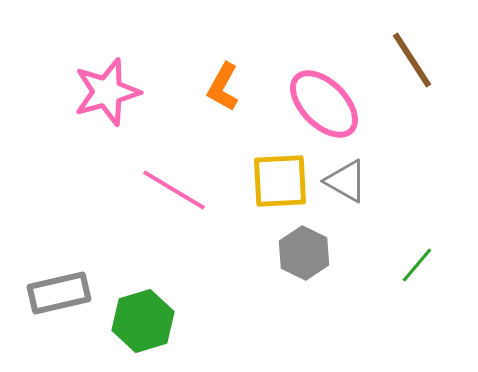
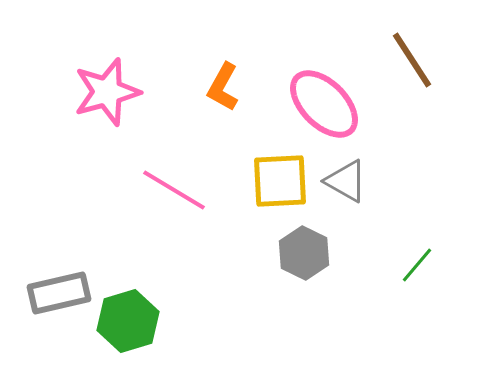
green hexagon: moved 15 px left
